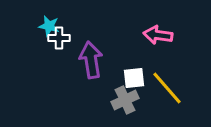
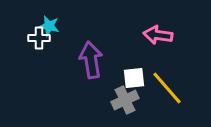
white cross: moved 20 px left
